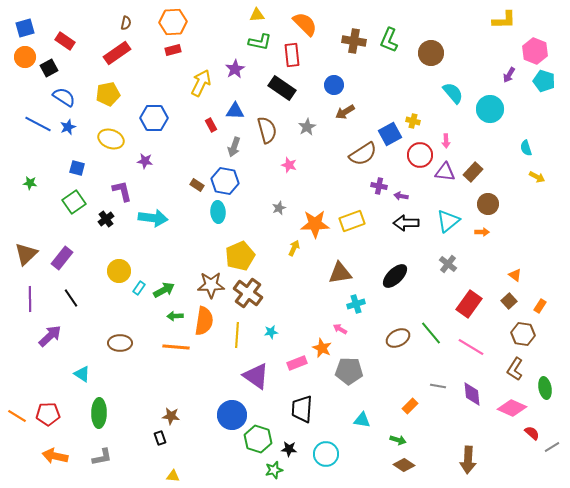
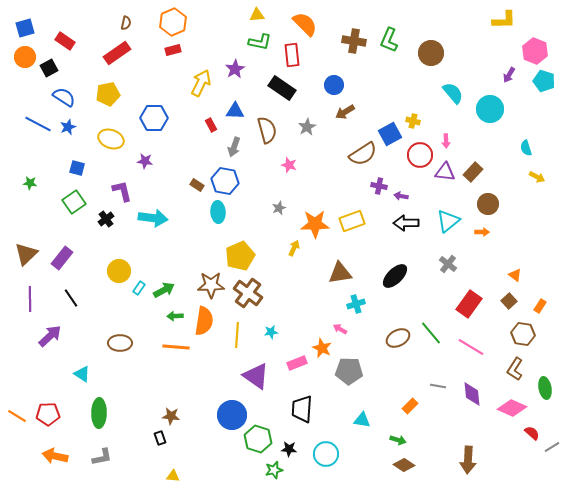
orange hexagon at (173, 22): rotated 20 degrees counterclockwise
